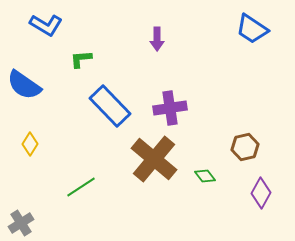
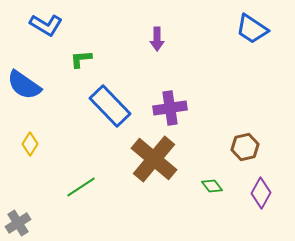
green diamond: moved 7 px right, 10 px down
gray cross: moved 3 px left
